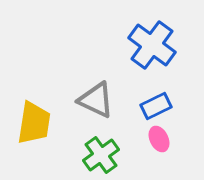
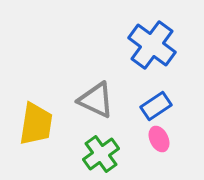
blue rectangle: rotated 8 degrees counterclockwise
yellow trapezoid: moved 2 px right, 1 px down
green cross: moved 1 px up
